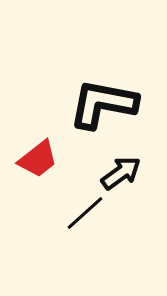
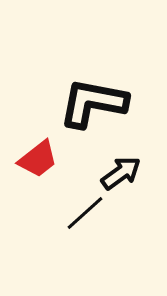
black L-shape: moved 10 px left, 1 px up
